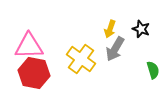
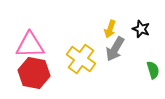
pink triangle: moved 1 px right, 1 px up
